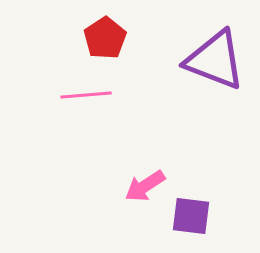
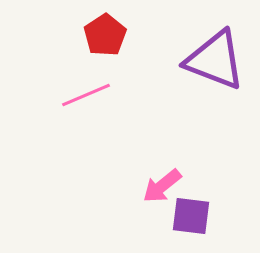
red pentagon: moved 3 px up
pink line: rotated 18 degrees counterclockwise
pink arrow: moved 17 px right; rotated 6 degrees counterclockwise
